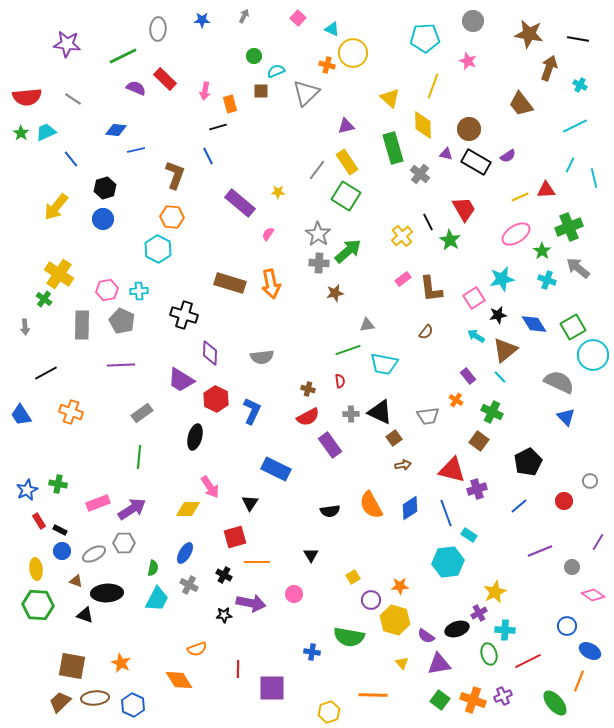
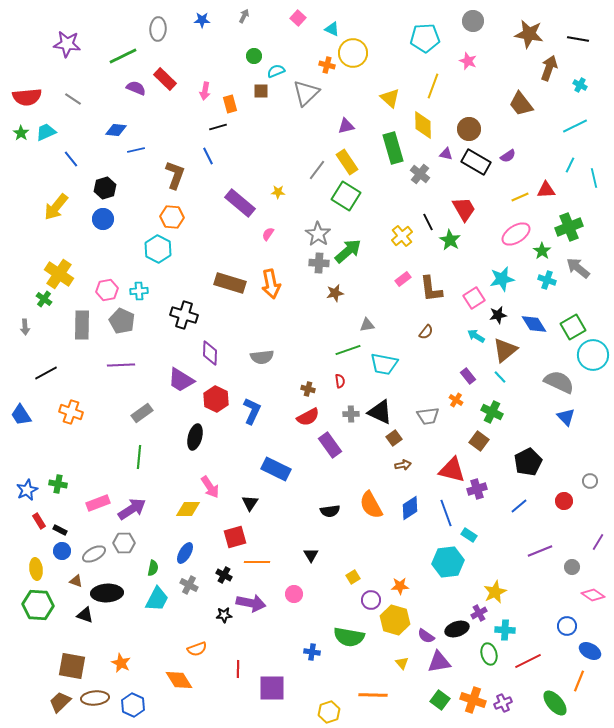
purple triangle at (439, 664): moved 2 px up
purple cross at (503, 696): moved 7 px down
